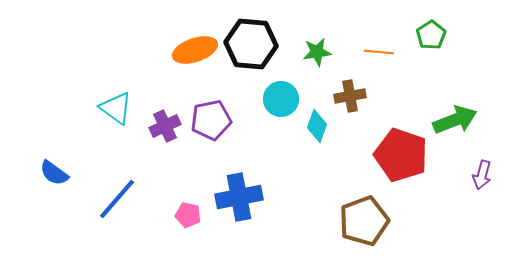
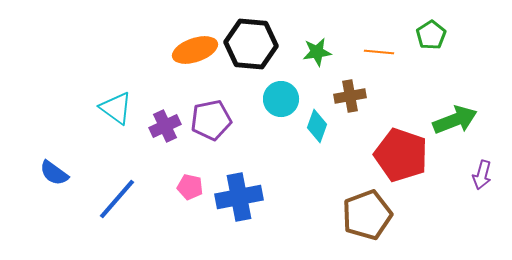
pink pentagon: moved 2 px right, 28 px up
brown pentagon: moved 3 px right, 6 px up
